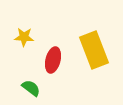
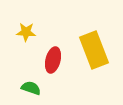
yellow star: moved 2 px right, 5 px up
green semicircle: rotated 18 degrees counterclockwise
